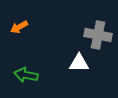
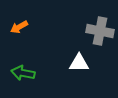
gray cross: moved 2 px right, 4 px up
green arrow: moved 3 px left, 2 px up
